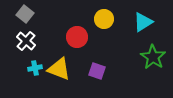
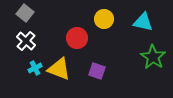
gray square: moved 1 px up
cyan triangle: rotated 45 degrees clockwise
red circle: moved 1 px down
cyan cross: rotated 16 degrees counterclockwise
